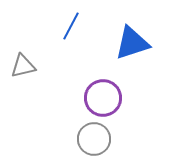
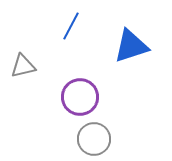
blue triangle: moved 1 px left, 3 px down
purple circle: moved 23 px left, 1 px up
